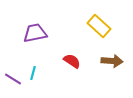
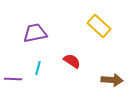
brown arrow: moved 19 px down
cyan line: moved 5 px right, 5 px up
purple line: rotated 30 degrees counterclockwise
